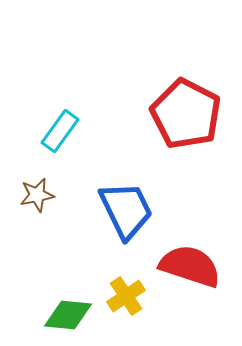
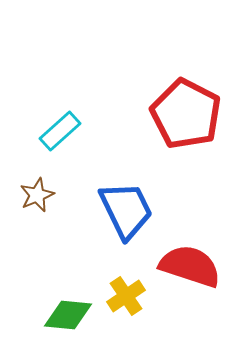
cyan rectangle: rotated 12 degrees clockwise
brown star: rotated 12 degrees counterclockwise
